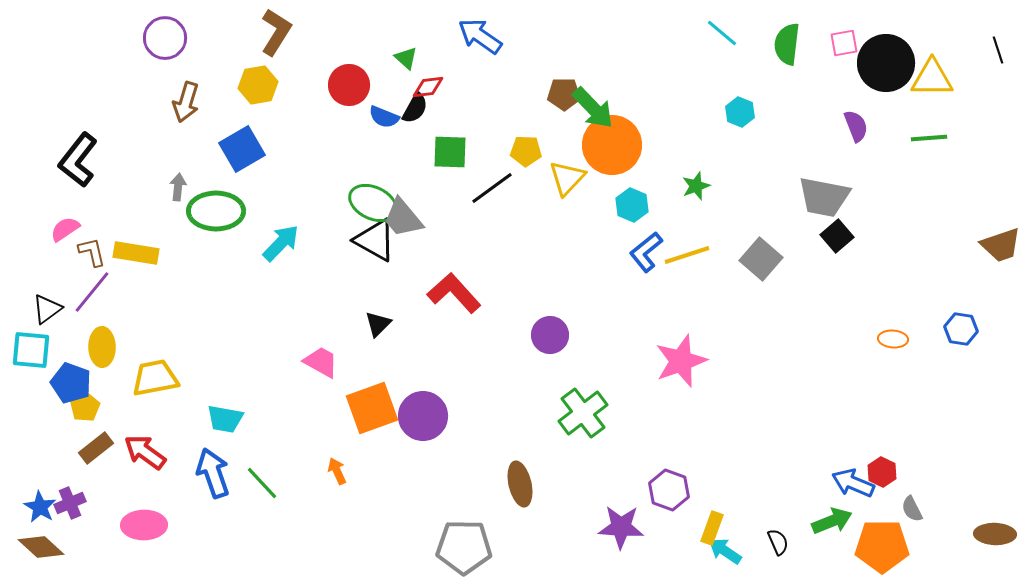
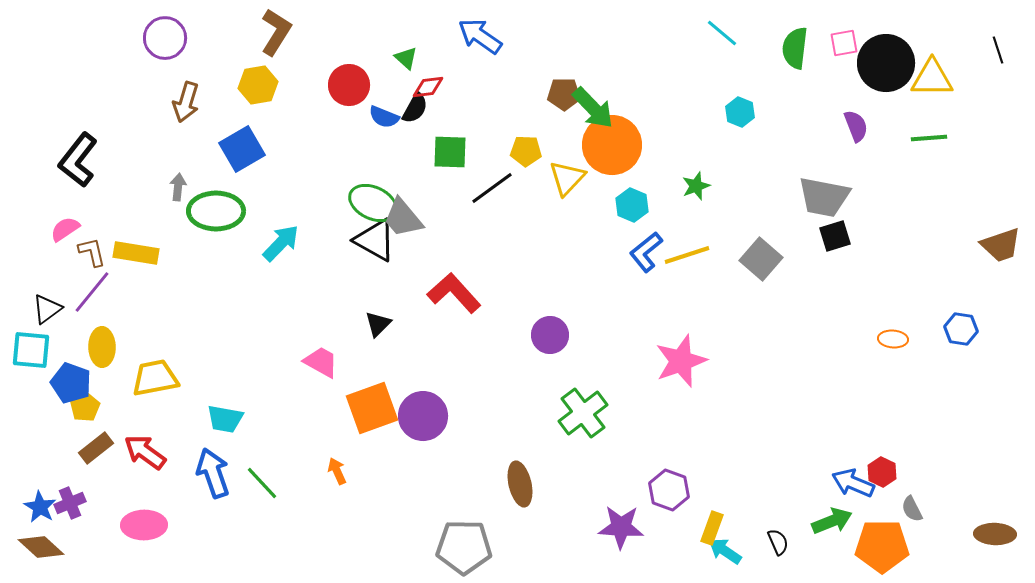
green semicircle at (787, 44): moved 8 px right, 4 px down
black square at (837, 236): moved 2 px left; rotated 24 degrees clockwise
